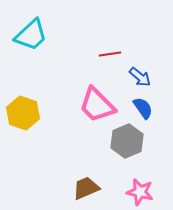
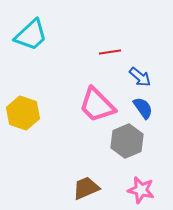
red line: moved 2 px up
pink star: moved 1 px right, 2 px up
